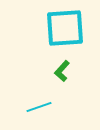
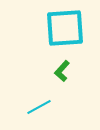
cyan line: rotated 10 degrees counterclockwise
